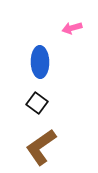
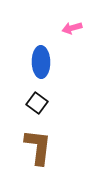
blue ellipse: moved 1 px right
brown L-shape: moved 3 px left; rotated 132 degrees clockwise
